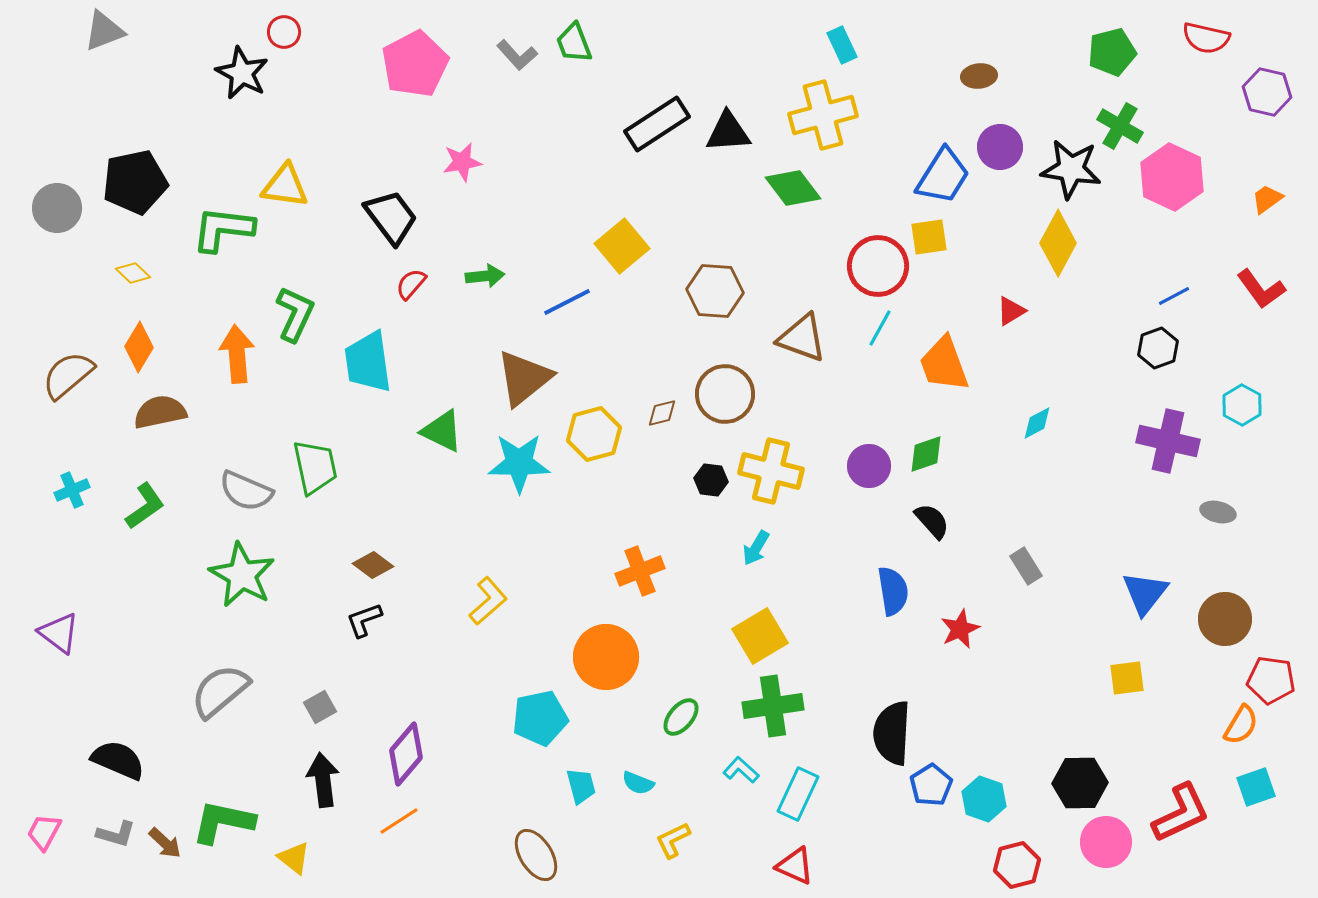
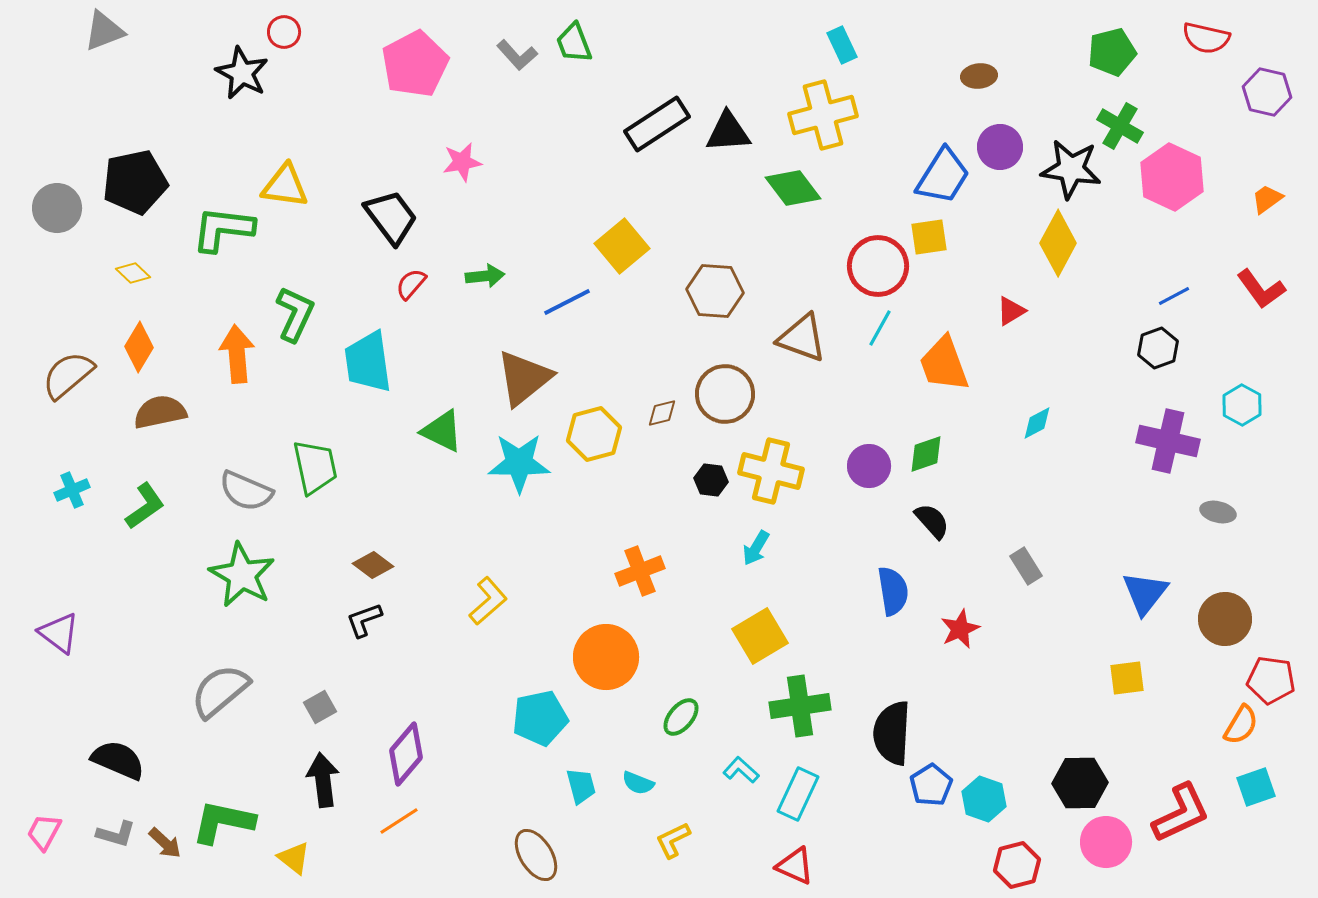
green cross at (773, 706): moved 27 px right
